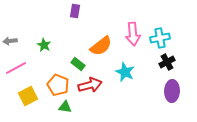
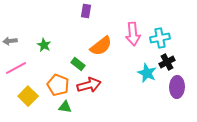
purple rectangle: moved 11 px right
cyan star: moved 22 px right, 1 px down
red arrow: moved 1 px left
purple ellipse: moved 5 px right, 4 px up
yellow square: rotated 18 degrees counterclockwise
